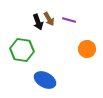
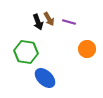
purple line: moved 2 px down
green hexagon: moved 4 px right, 2 px down
blue ellipse: moved 2 px up; rotated 15 degrees clockwise
